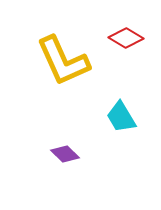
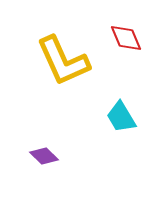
red diamond: rotated 36 degrees clockwise
purple diamond: moved 21 px left, 2 px down
